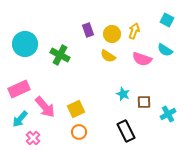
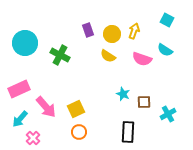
cyan circle: moved 1 px up
pink arrow: moved 1 px right
black rectangle: moved 2 px right, 1 px down; rotated 30 degrees clockwise
